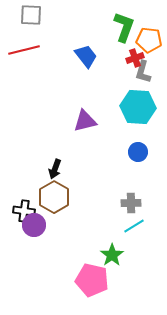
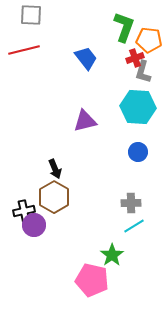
blue trapezoid: moved 2 px down
black arrow: rotated 42 degrees counterclockwise
black cross: rotated 20 degrees counterclockwise
